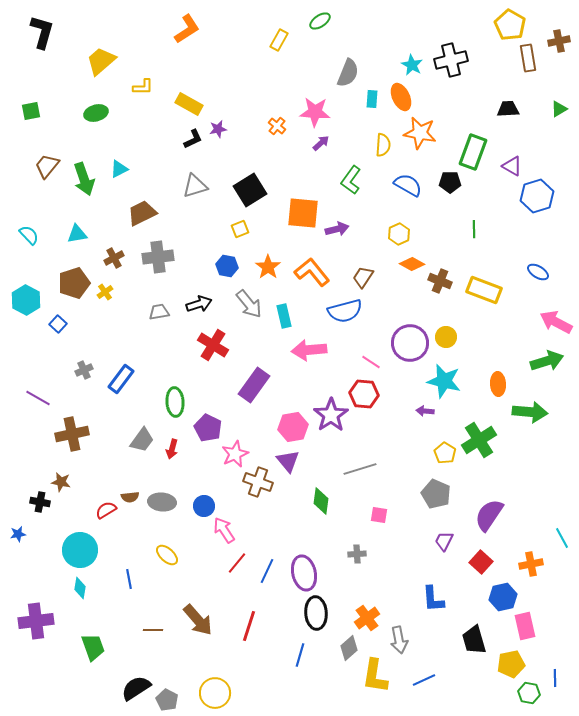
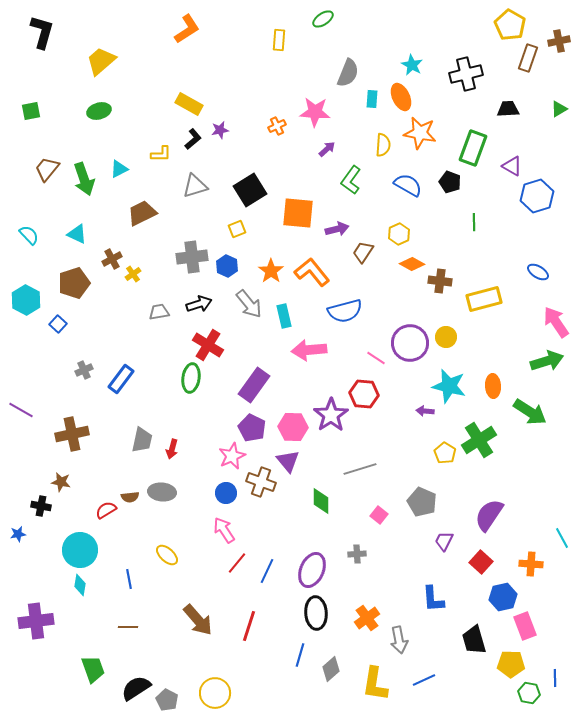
green ellipse at (320, 21): moved 3 px right, 2 px up
yellow rectangle at (279, 40): rotated 25 degrees counterclockwise
brown rectangle at (528, 58): rotated 28 degrees clockwise
black cross at (451, 60): moved 15 px right, 14 px down
yellow L-shape at (143, 87): moved 18 px right, 67 px down
green ellipse at (96, 113): moved 3 px right, 2 px up
orange cross at (277, 126): rotated 24 degrees clockwise
purple star at (218, 129): moved 2 px right, 1 px down
black L-shape at (193, 139): rotated 15 degrees counterclockwise
purple arrow at (321, 143): moved 6 px right, 6 px down
green rectangle at (473, 152): moved 4 px up
brown trapezoid at (47, 166): moved 3 px down
black pentagon at (450, 182): rotated 20 degrees clockwise
orange square at (303, 213): moved 5 px left
yellow square at (240, 229): moved 3 px left
green line at (474, 229): moved 7 px up
cyan triangle at (77, 234): rotated 35 degrees clockwise
gray cross at (158, 257): moved 34 px right
brown cross at (114, 258): moved 2 px left, 1 px down
blue hexagon at (227, 266): rotated 15 degrees clockwise
orange star at (268, 267): moved 3 px right, 4 px down
brown trapezoid at (363, 277): moved 25 px up
brown cross at (440, 281): rotated 15 degrees counterclockwise
yellow rectangle at (484, 290): moved 9 px down; rotated 36 degrees counterclockwise
yellow cross at (105, 292): moved 28 px right, 18 px up
pink arrow at (556, 322): rotated 28 degrees clockwise
red cross at (213, 345): moved 5 px left
pink line at (371, 362): moved 5 px right, 4 px up
cyan star at (444, 381): moved 5 px right, 5 px down
orange ellipse at (498, 384): moved 5 px left, 2 px down
purple line at (38, 398): moved 17 px left, 12 px down
green ellipse at (175, 402): moved 16 px right, 24 px up; rotated 12 degrees clockwise
green arrow at (530, 412): rotated 28 degrees clockwise
pink hexagon at (293, 427): rotated 12 degrees clockwise
purple pentagon at (208, 428): moved 44 px right
gray trapezoid at (142, 440): rotated 24 degrees counterclockwise
pink star at (235, 454): moved 3 px left, 2 px down
brown cross at (258, 482): moved 3 px right
gray pentagon at (436, 494): moved 14 px left, 8 px down
green diamond at (321, 501): rotated 8 degrees counterclockwise
black cross at (40, 502): moved 1 px right, 4 px down
gray ellipse at (162, 502): moved 10 px up
blue circle at (204, 506): moved 22 px right, 13 px up
pink square at (379, 515): rotated 30 degrees clockwise
orange cross at (531, 564): rotated 15 degrees clockwise
purple ellipse at (304, 573): moved 8 px right, 3 px up; rotated 36 degrees clockwise
cyan diamond at (80, 588): moved 3 px up
pink rectangle at (525, 626): rotated 8 degrees counterclockwise
brown line at (153, 630): moved 25 px left, 3 px up
green trapezoid at (93, 647): moved 22 px down
gray diamond at (349, 648): moved 18 px left, 21 px down
yellow pentagon at (511, 664): rotated 12 degrees clockwise
yellow L-shape at (375, 676): moved 8 px down
